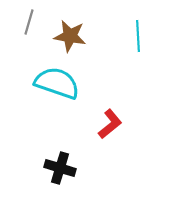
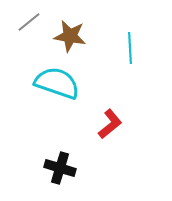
gray line: rotated 35 degrees clockwise
cyan line: moved 8 px left, 12 px down
